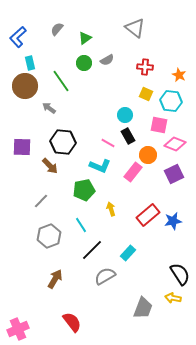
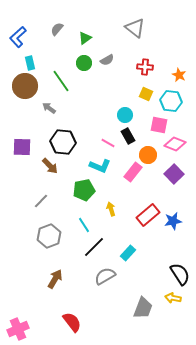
purple square at (174, 174): rotated 18 degrees counterclockwise
cyan line at (81, 225): moved 3 px right
black line at (92, 250): moved 2 px right, 3 px up
